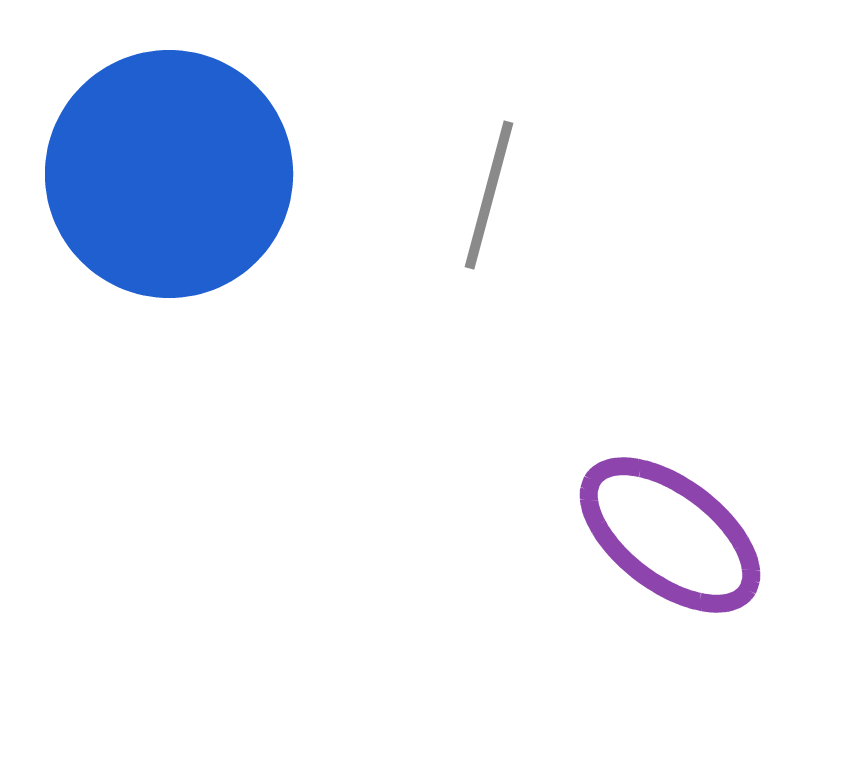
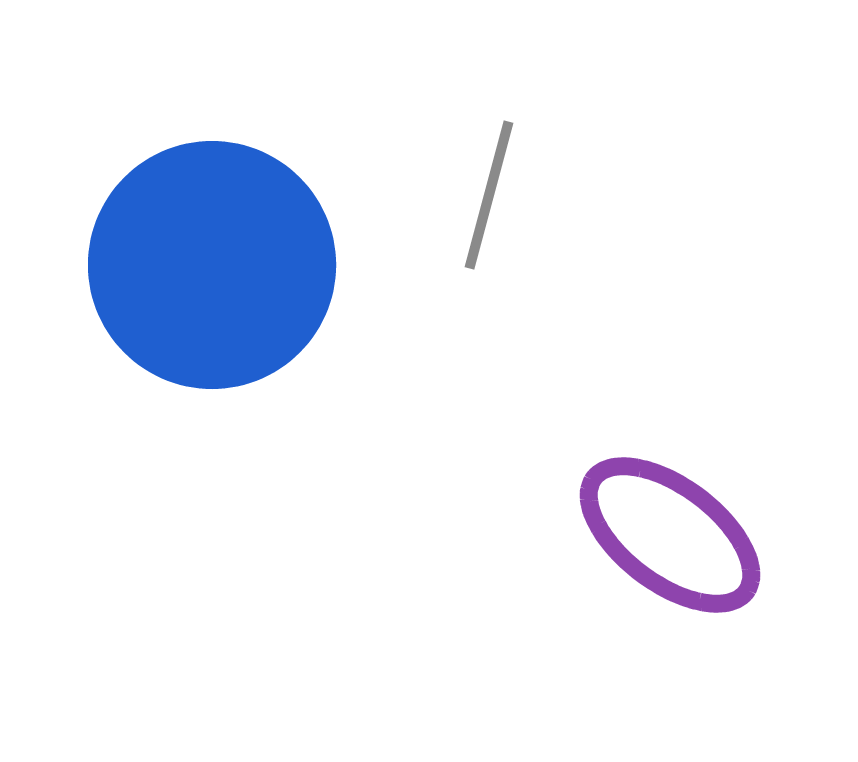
blue circle: moved 43 px right, 91 px down
